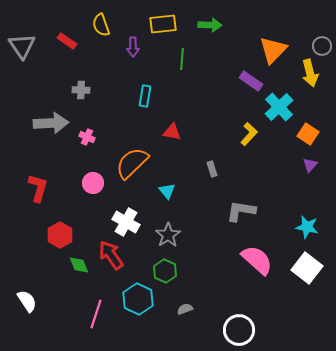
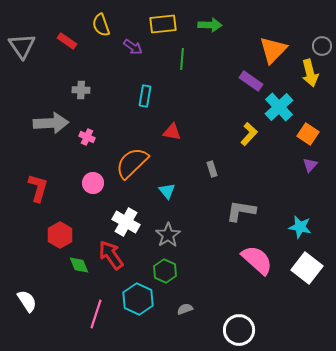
purple arrow: rotated 54 degrees counterclockwise
cyan star: moved 7 px left
